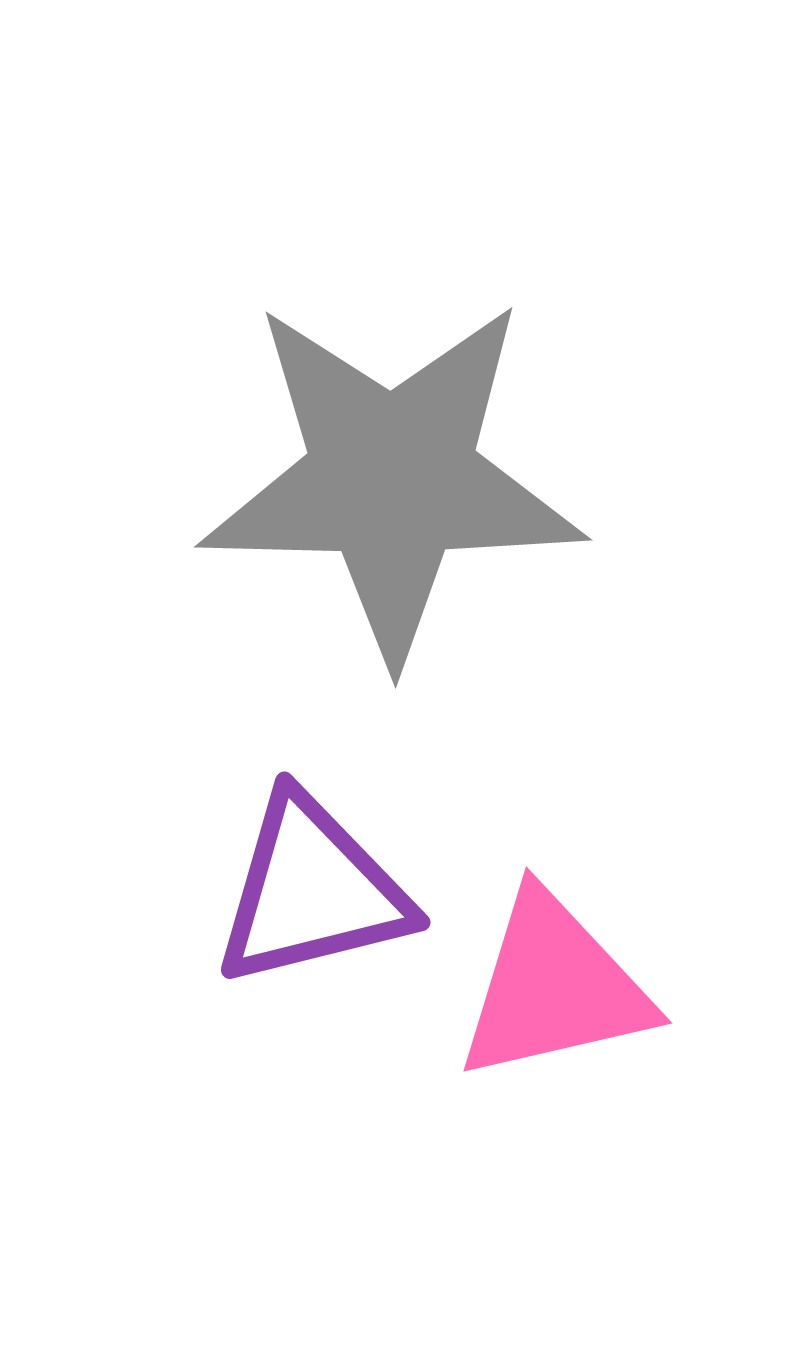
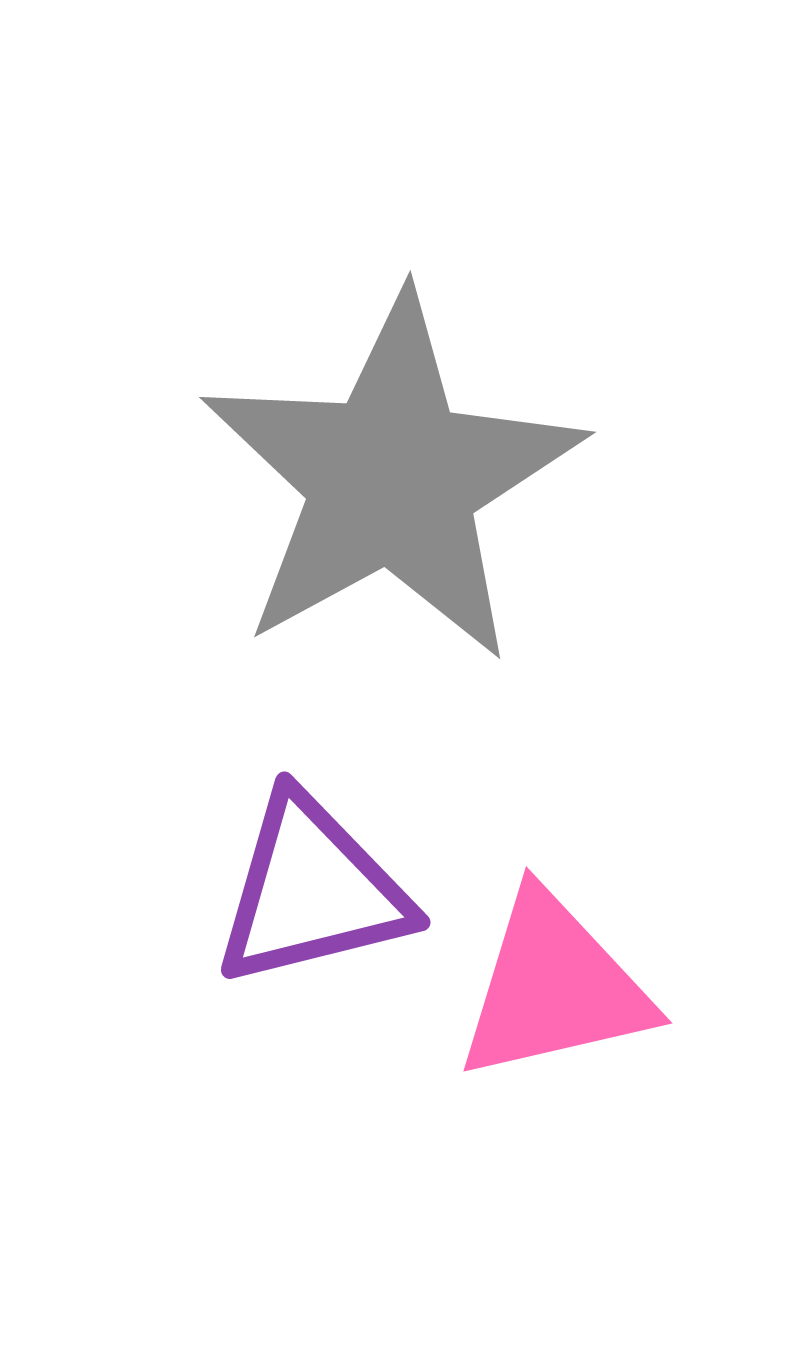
gray star: rotated 30 degrees counterclockwise
